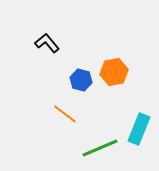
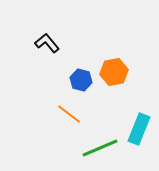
orange line: moved 4 px right
